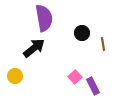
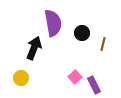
purple semicircle: moved 9 px right, 5 px down
brown line: rotated 24 degrees clockwise
black arrow: rotated 30 degrees counterclockwise
yellow circle: moved 6 px right, 2 px down
purple rectangle: moved 1 px right, 1 px up
